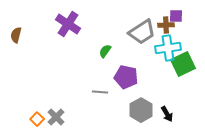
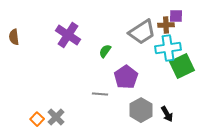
purple cross: moved 11 px down
brown semicircle: moved 2 px left, 2 px down; rotated 21 degrees counterclockwise
green square: moved 1 px left, 2 px down
purple pentagon: rotated 25 degrees clockwise
gray line: moved 2 px down
